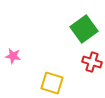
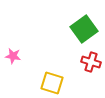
red cross: moved 1 px left
